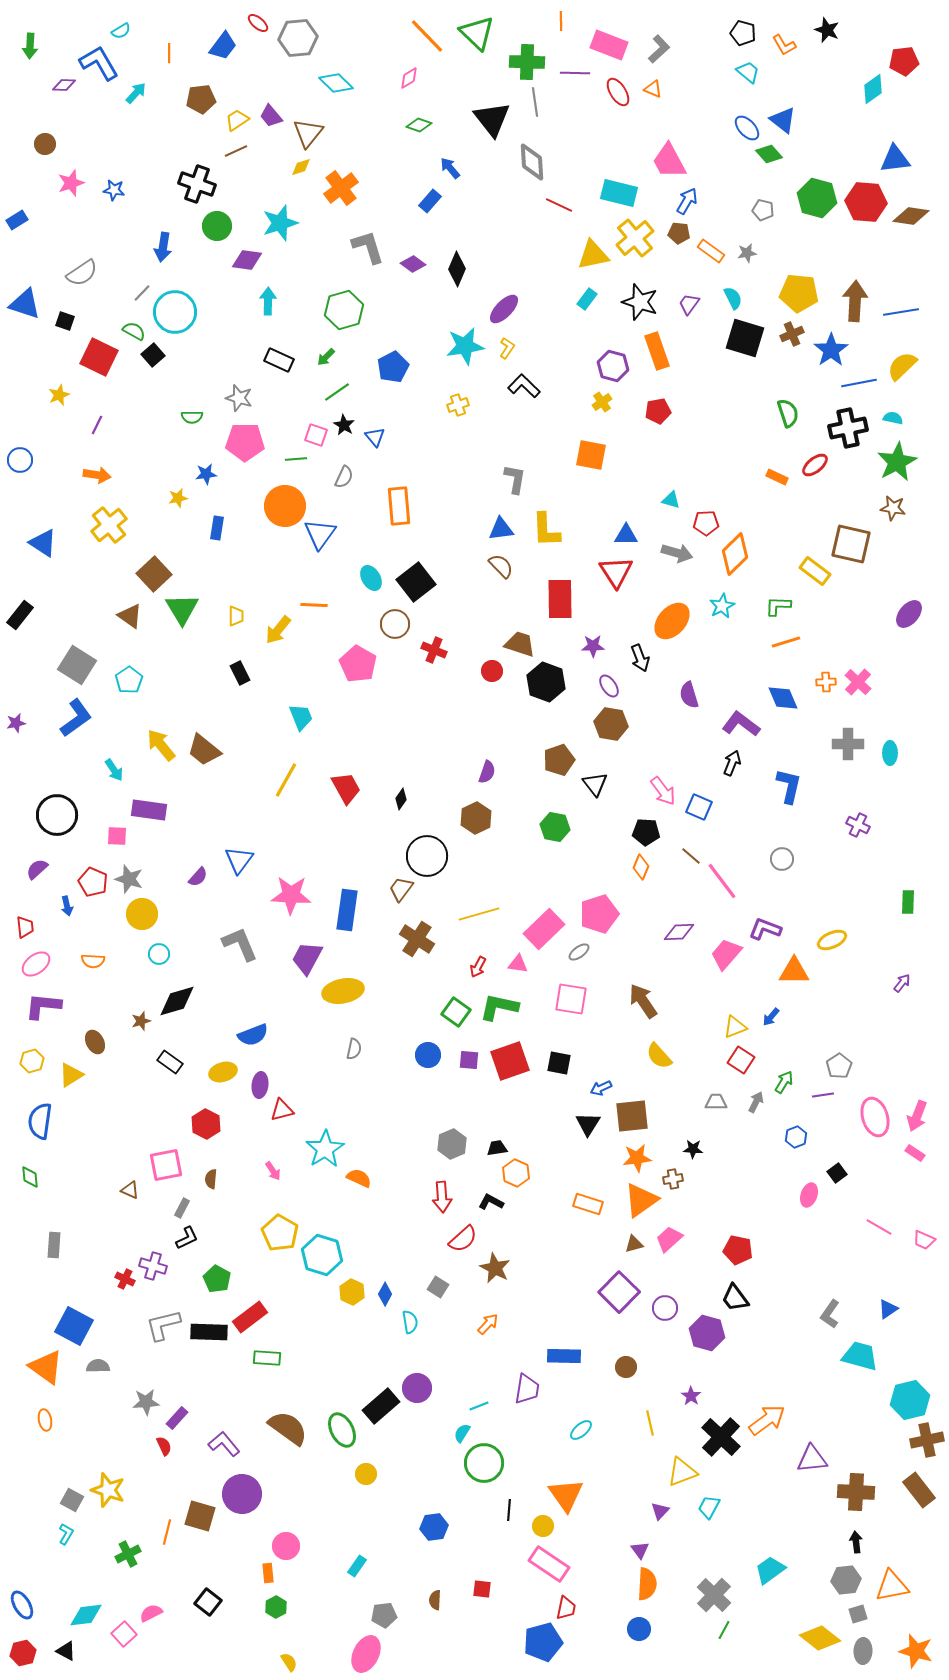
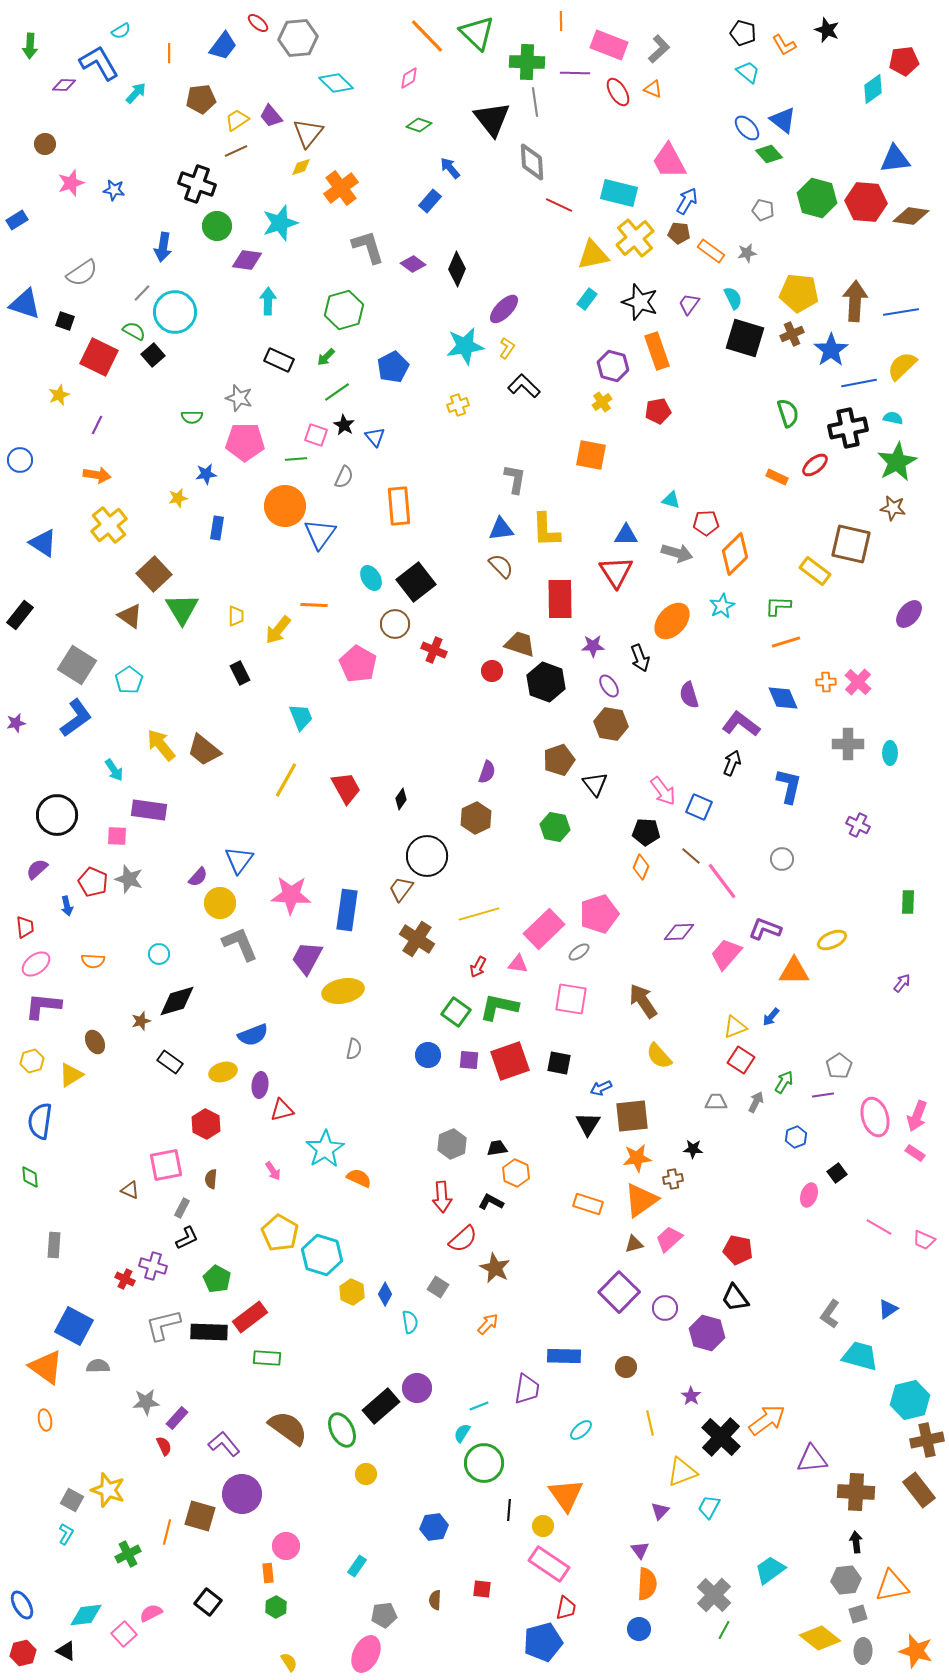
yellow circle at (142, 914): moved 78 px right, 11 px up
